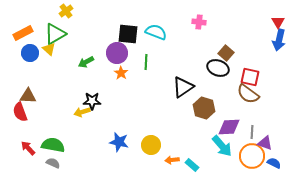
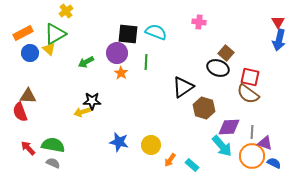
orange arrow: moved 2 px left; rotated 48 degrees counterclockwise
